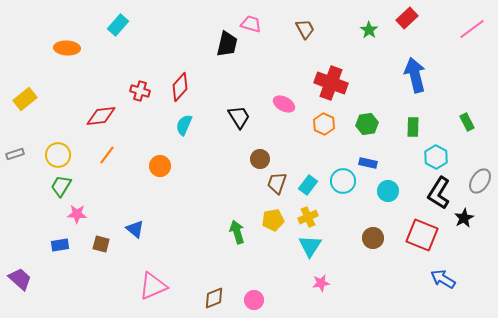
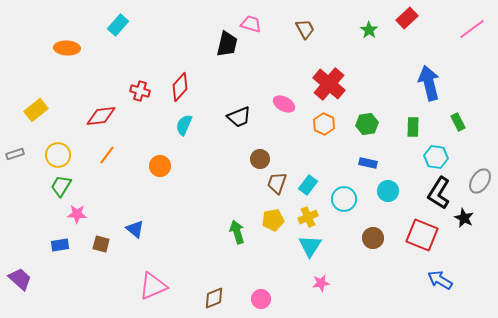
blue arrow at (415, 75): moved 14 px right, 8 px down
red cross at (331, 83): moved 2 px left, 1 px down; rotated 20 degrees clockwise
yellow rectangle at (25, 99): moved 11 px right, 11 px down
black trapezoid at (239, 117): rotated 100 degrees clockwise
green rectangle at (467, 122): moved 9 px left
cyan hexagon at (436, 157): rotated 20 degrees counterclockwise
cyan circle at (343, 181): moved 1 px right, 18 px down
black star at (464, 218): rotated 18 degrees counterclockwise
blue arrow at (443, 279): moved 3 px left, 1 px down
pink circle at (254, 300): moved 7 px right, 1 px up
